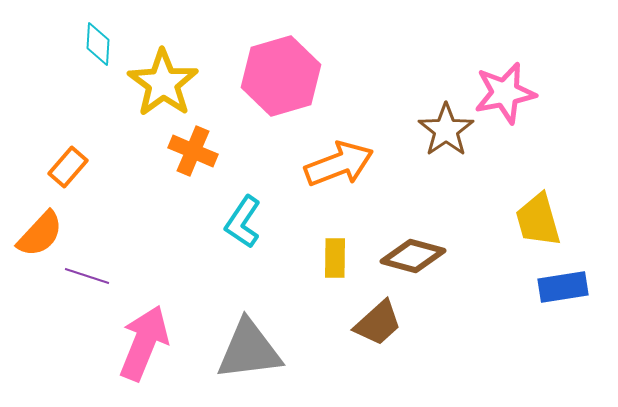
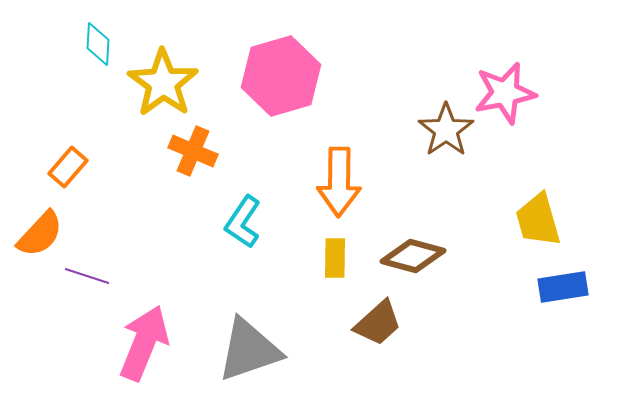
orange arrow: moved 18 px down; rotated 112 degrees clockwise
gray triangle: rotated 12 degrees counterclockwise
